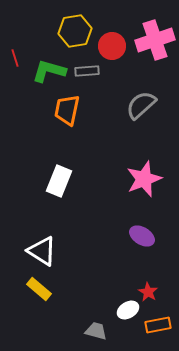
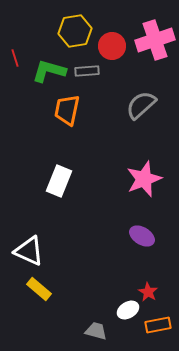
white triangle: moved 13 px left; rotated 8 degrees counterclockwise
